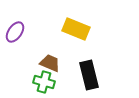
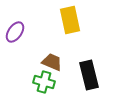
yellow rectangle: moved 6 px left, 9 px up; rotated 56 degrees clockwise
brown trapezoid: moved 2 px right, 1 px up
